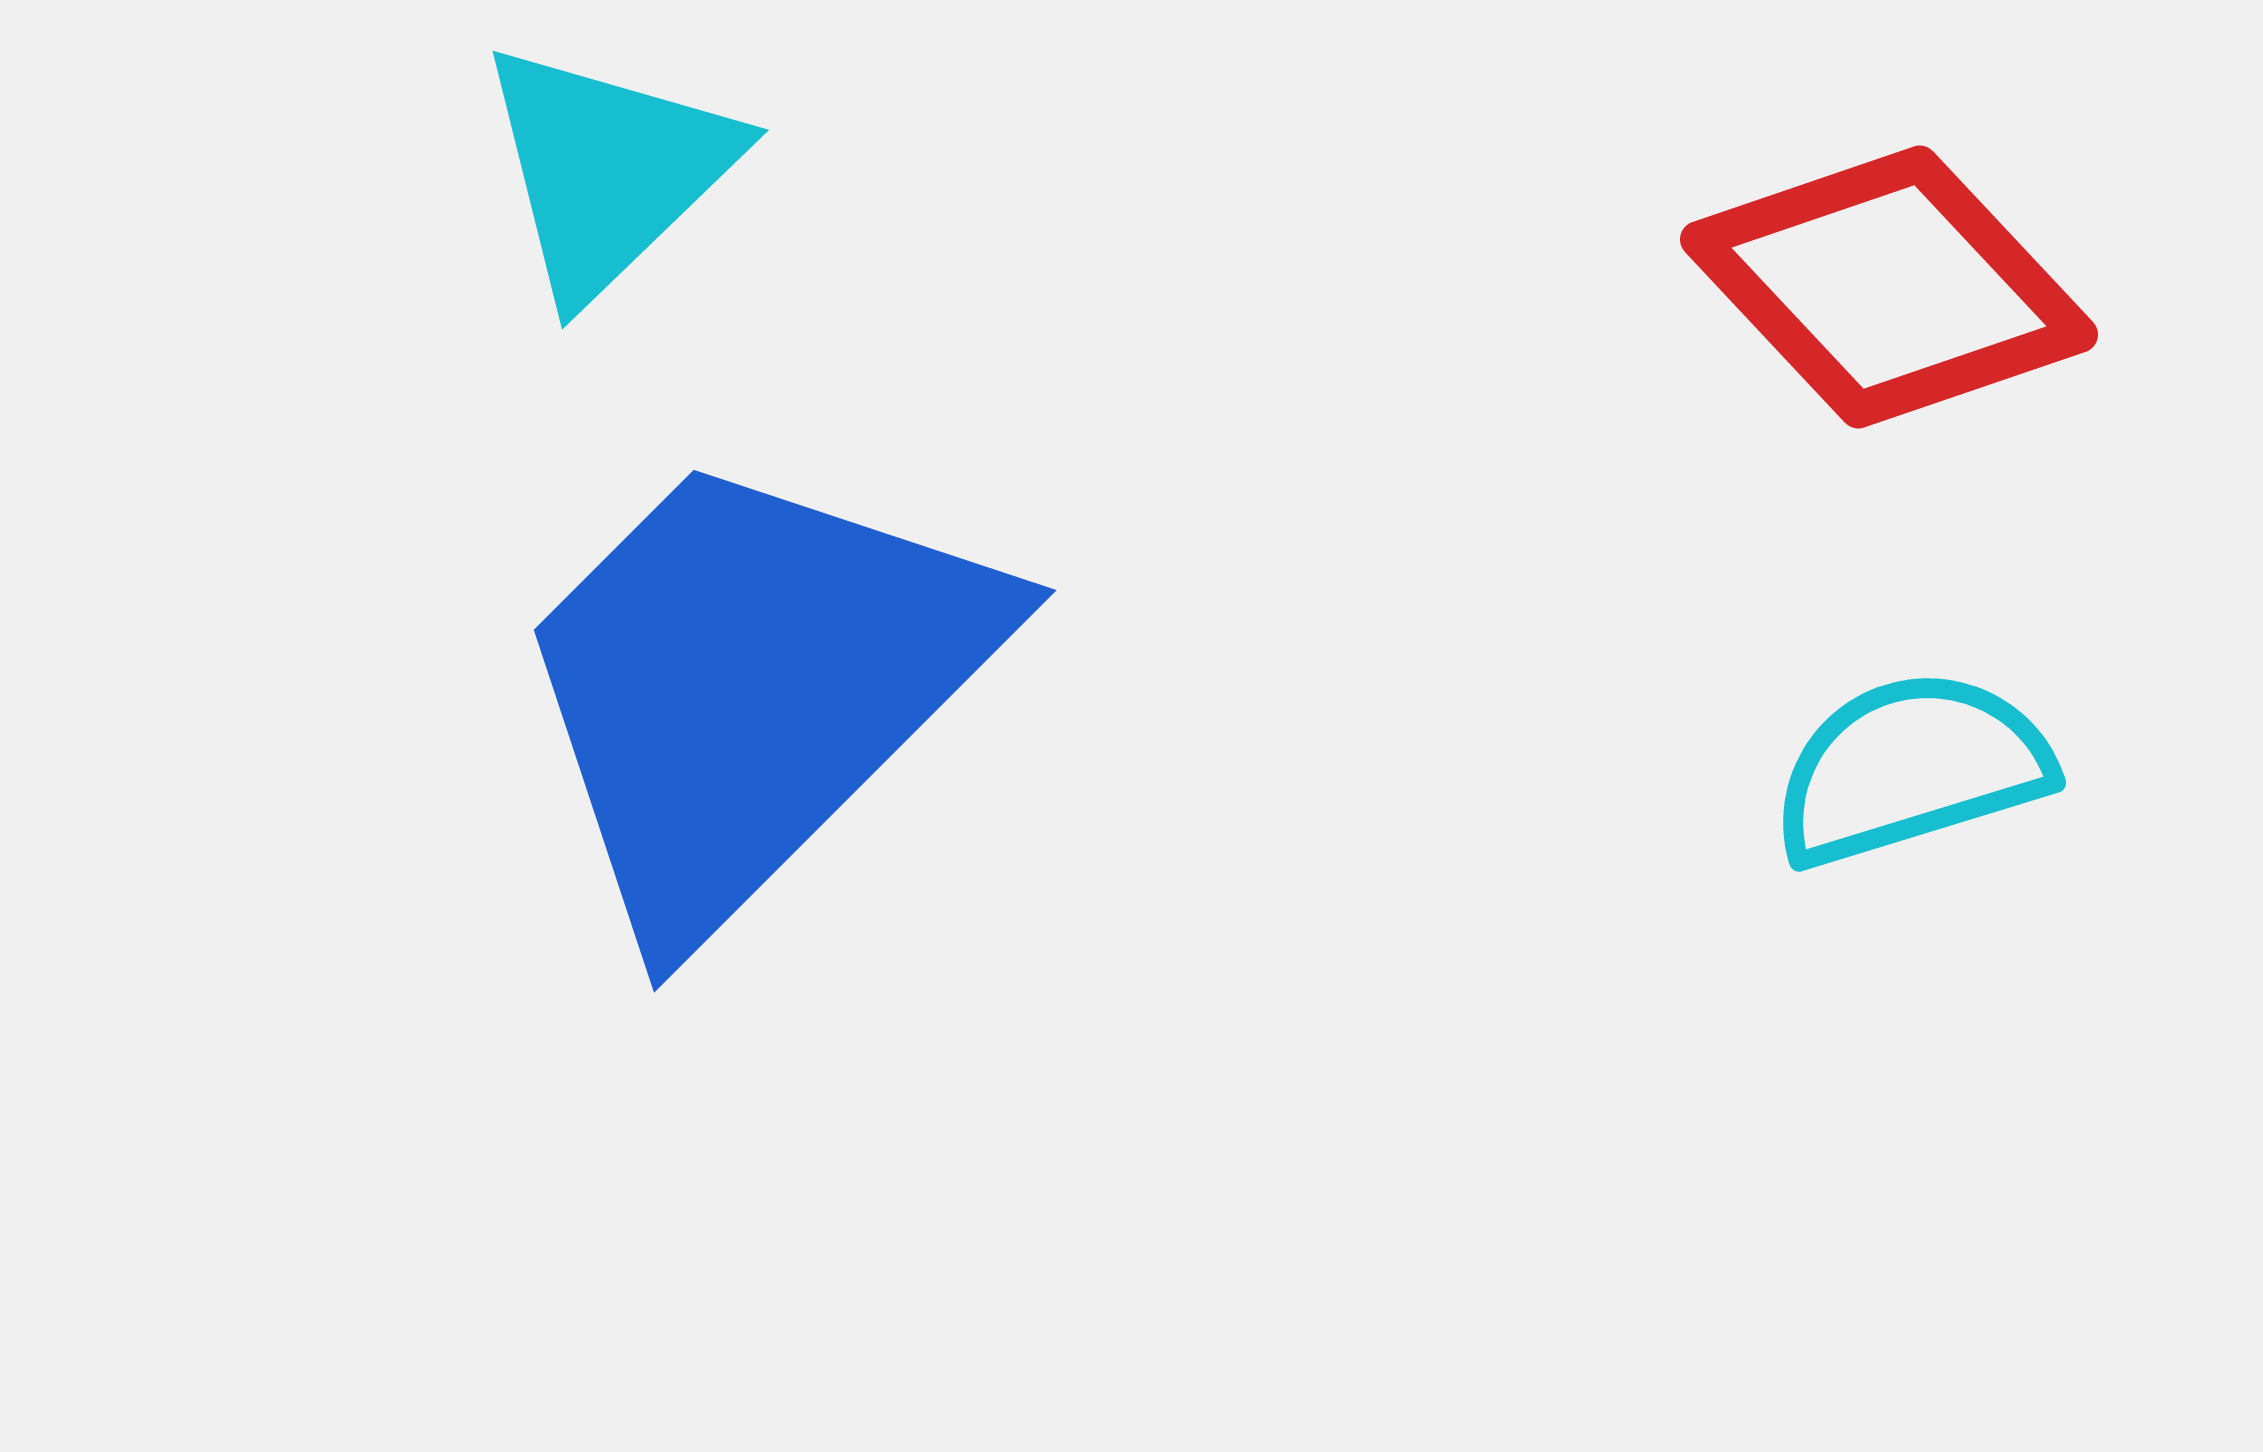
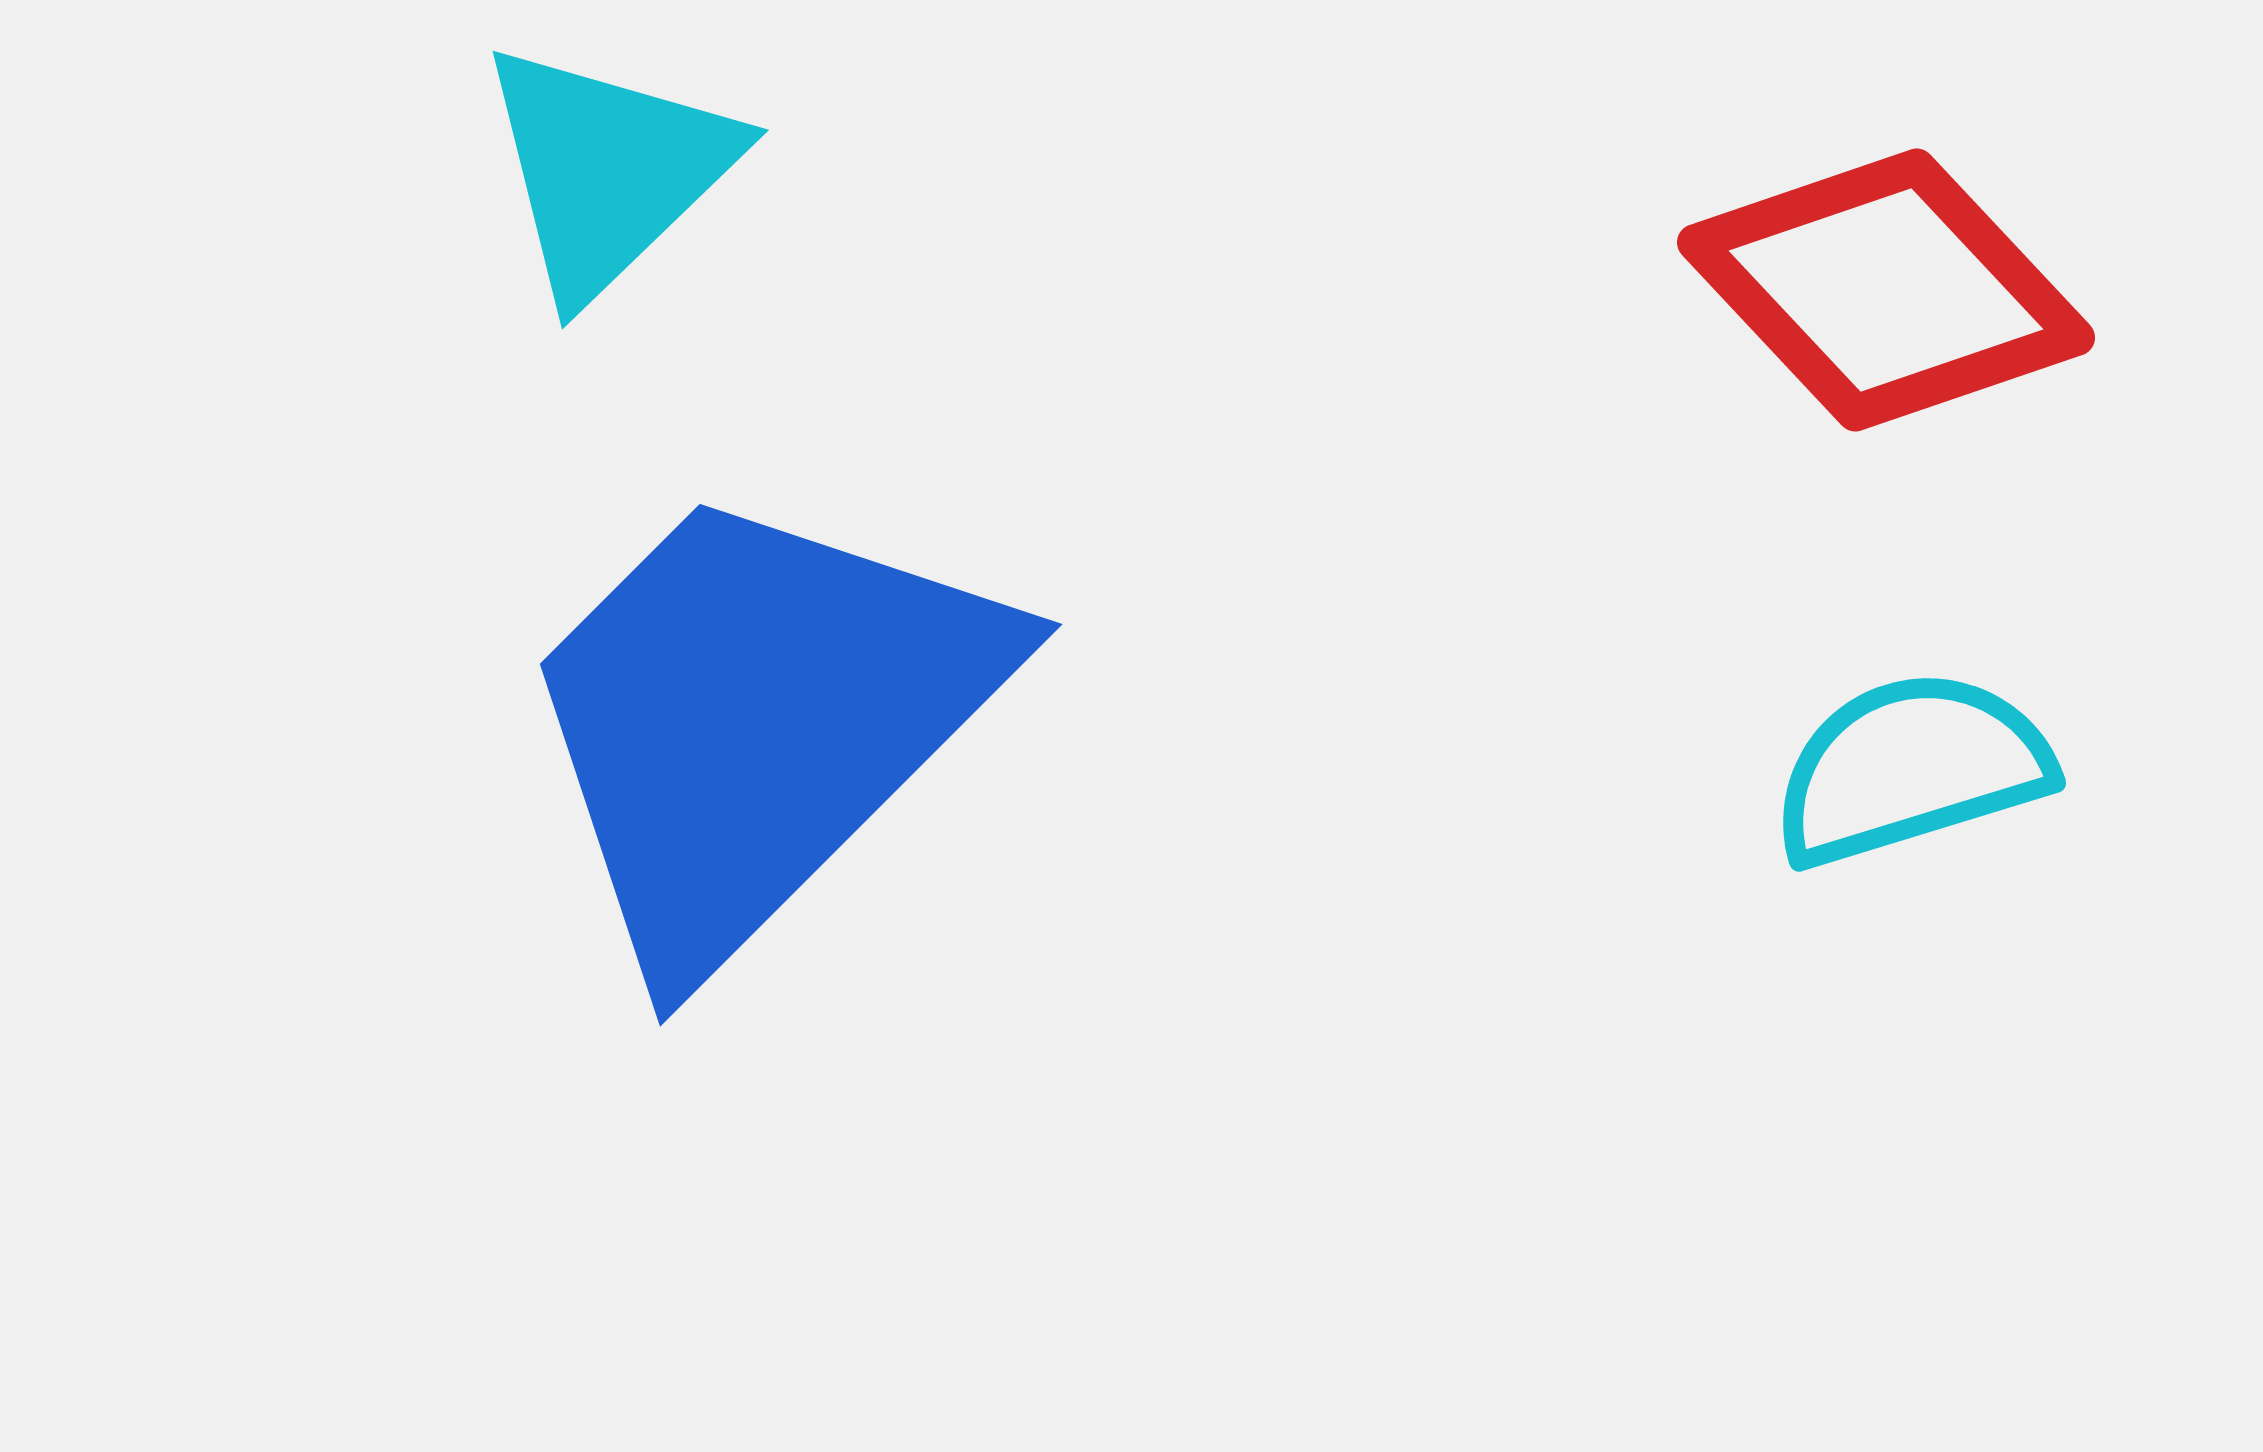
red diamond: moved 3 px left, 3 px down
blue trapezoid: moved 6 px right, 34 px down
